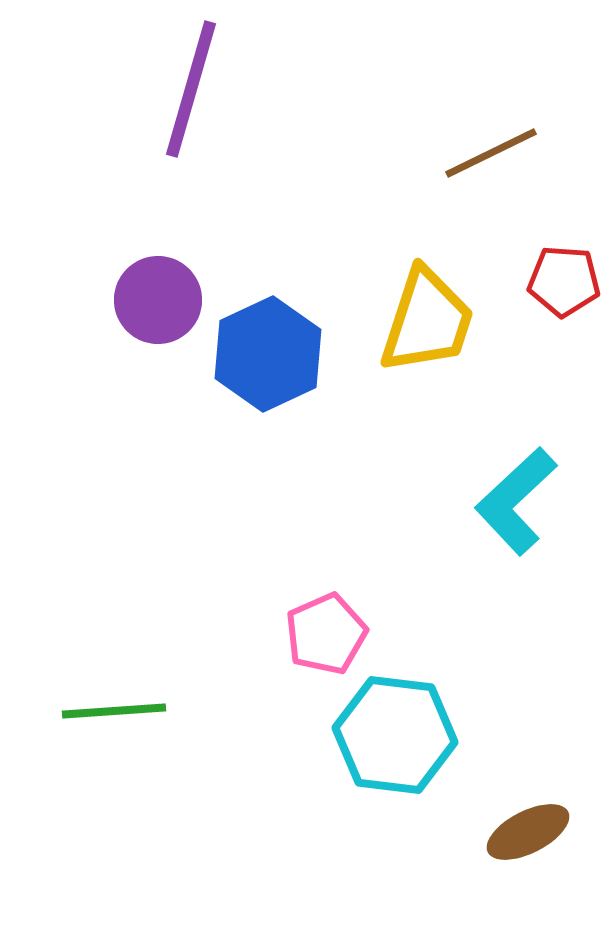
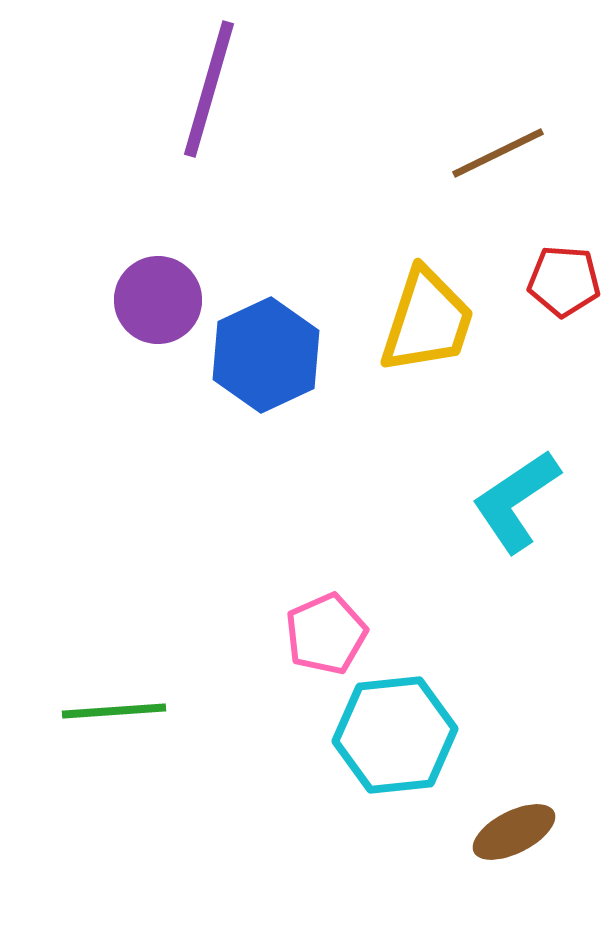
purple line: moved 18 px right
brown line: moved 7 px right
blue hexagon: moved 2 px left, 1 px down
cyan L-shape: rotated 9 degrees clockwise
cyan hexagon: rotated 13 degrees counterclockwise
brown ellipse: moved 14 px left
